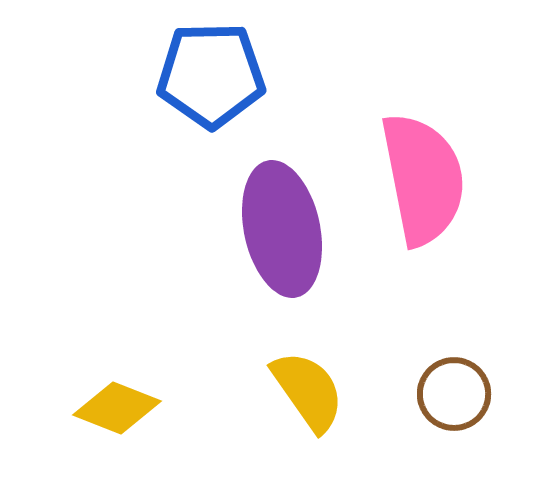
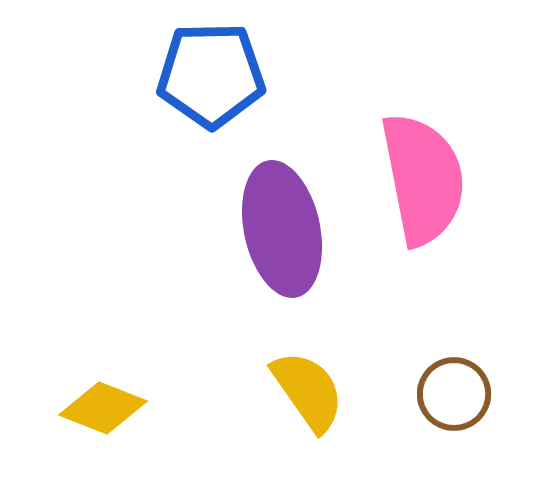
yellow diamond: moved 14 px left
